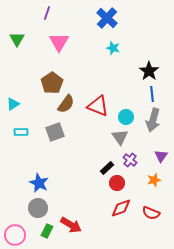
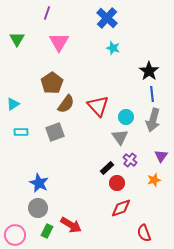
red triangle: rotated 25 degrees clockwise
red semicircle: moved 7 px left, 20 px down; rotated 48 degrees clockwise
